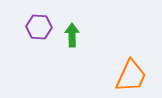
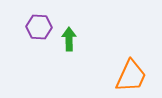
green arrow: moved 3 px left, 4 px down
